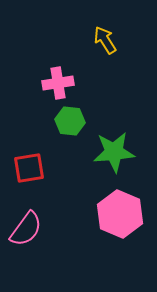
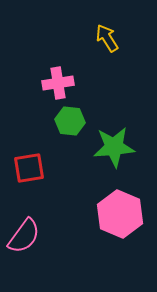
yellow arrow: moved 2 px right, 2 px up
green star: moved 5 px up
pink semicircle: moved 2 px left, 7 px down
